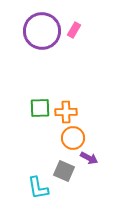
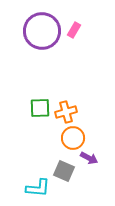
orange cross: rotated 15 degrees counterclockwise
cyan L-shape: rotated 75 degrees counterclockwise
